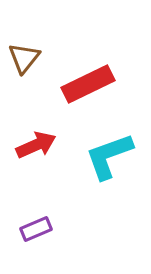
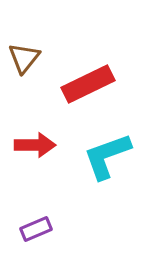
red arrow: moved 1 px left; rotated 24 degrees clockwise
cyan L-shape: moved 2 px left
